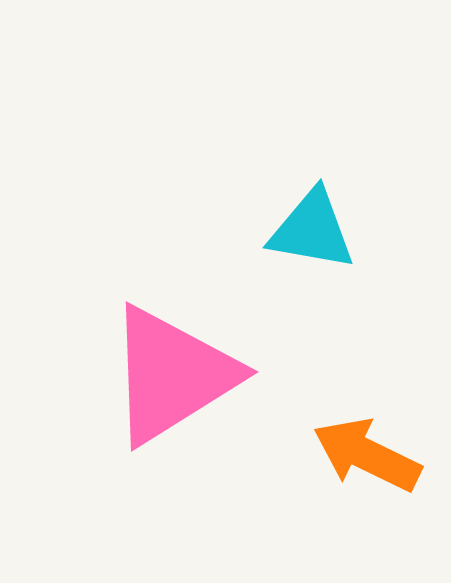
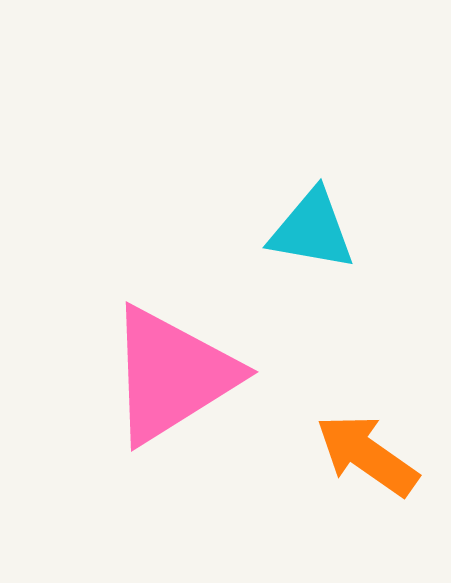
orange arrow: rotated 9 degrees clockwise
